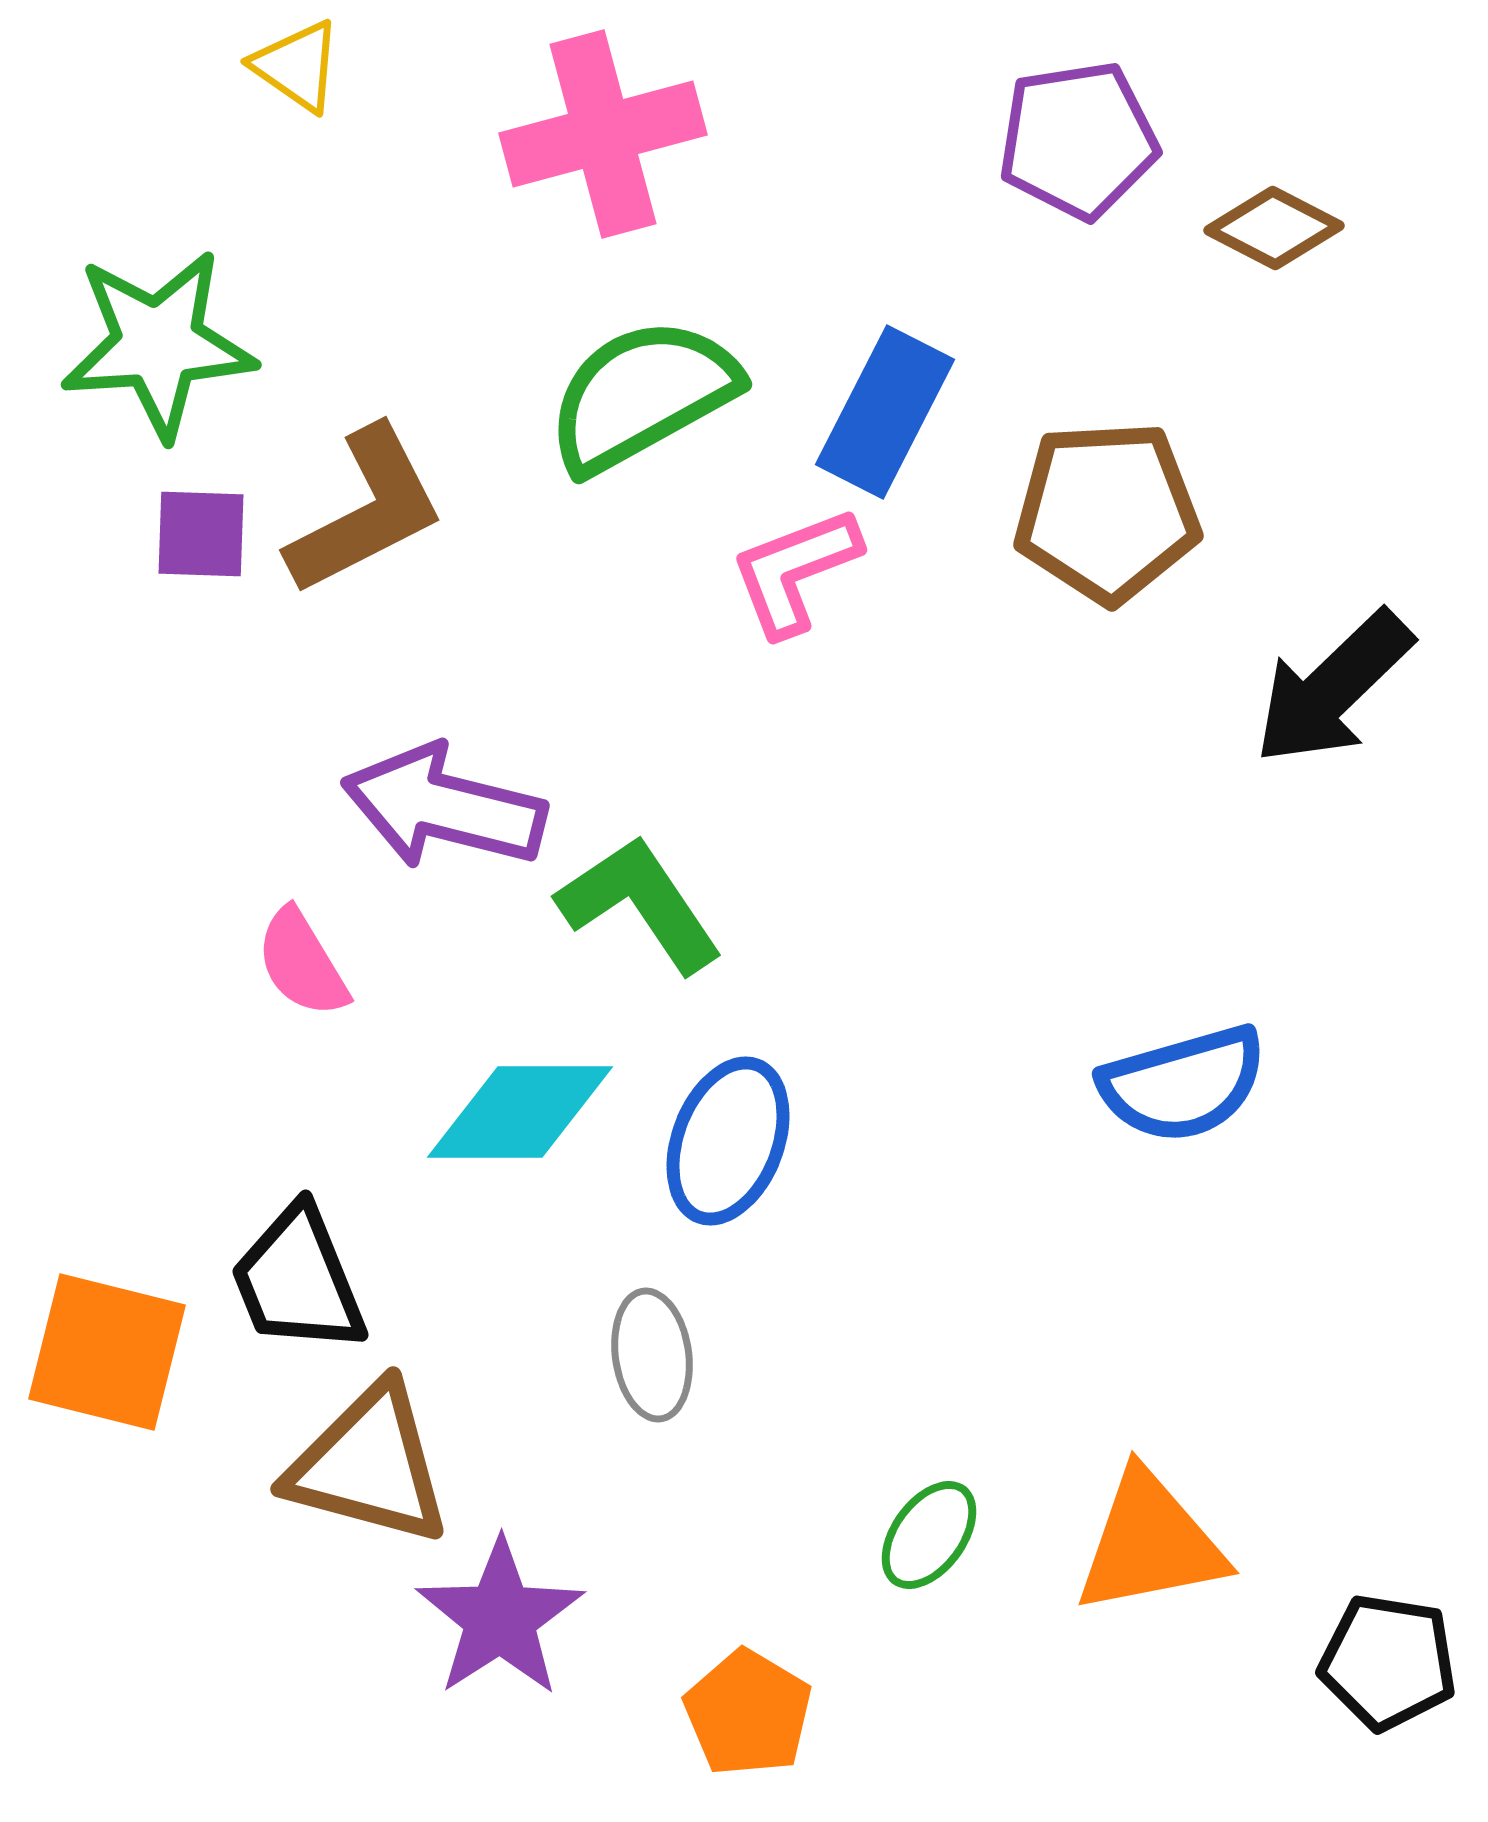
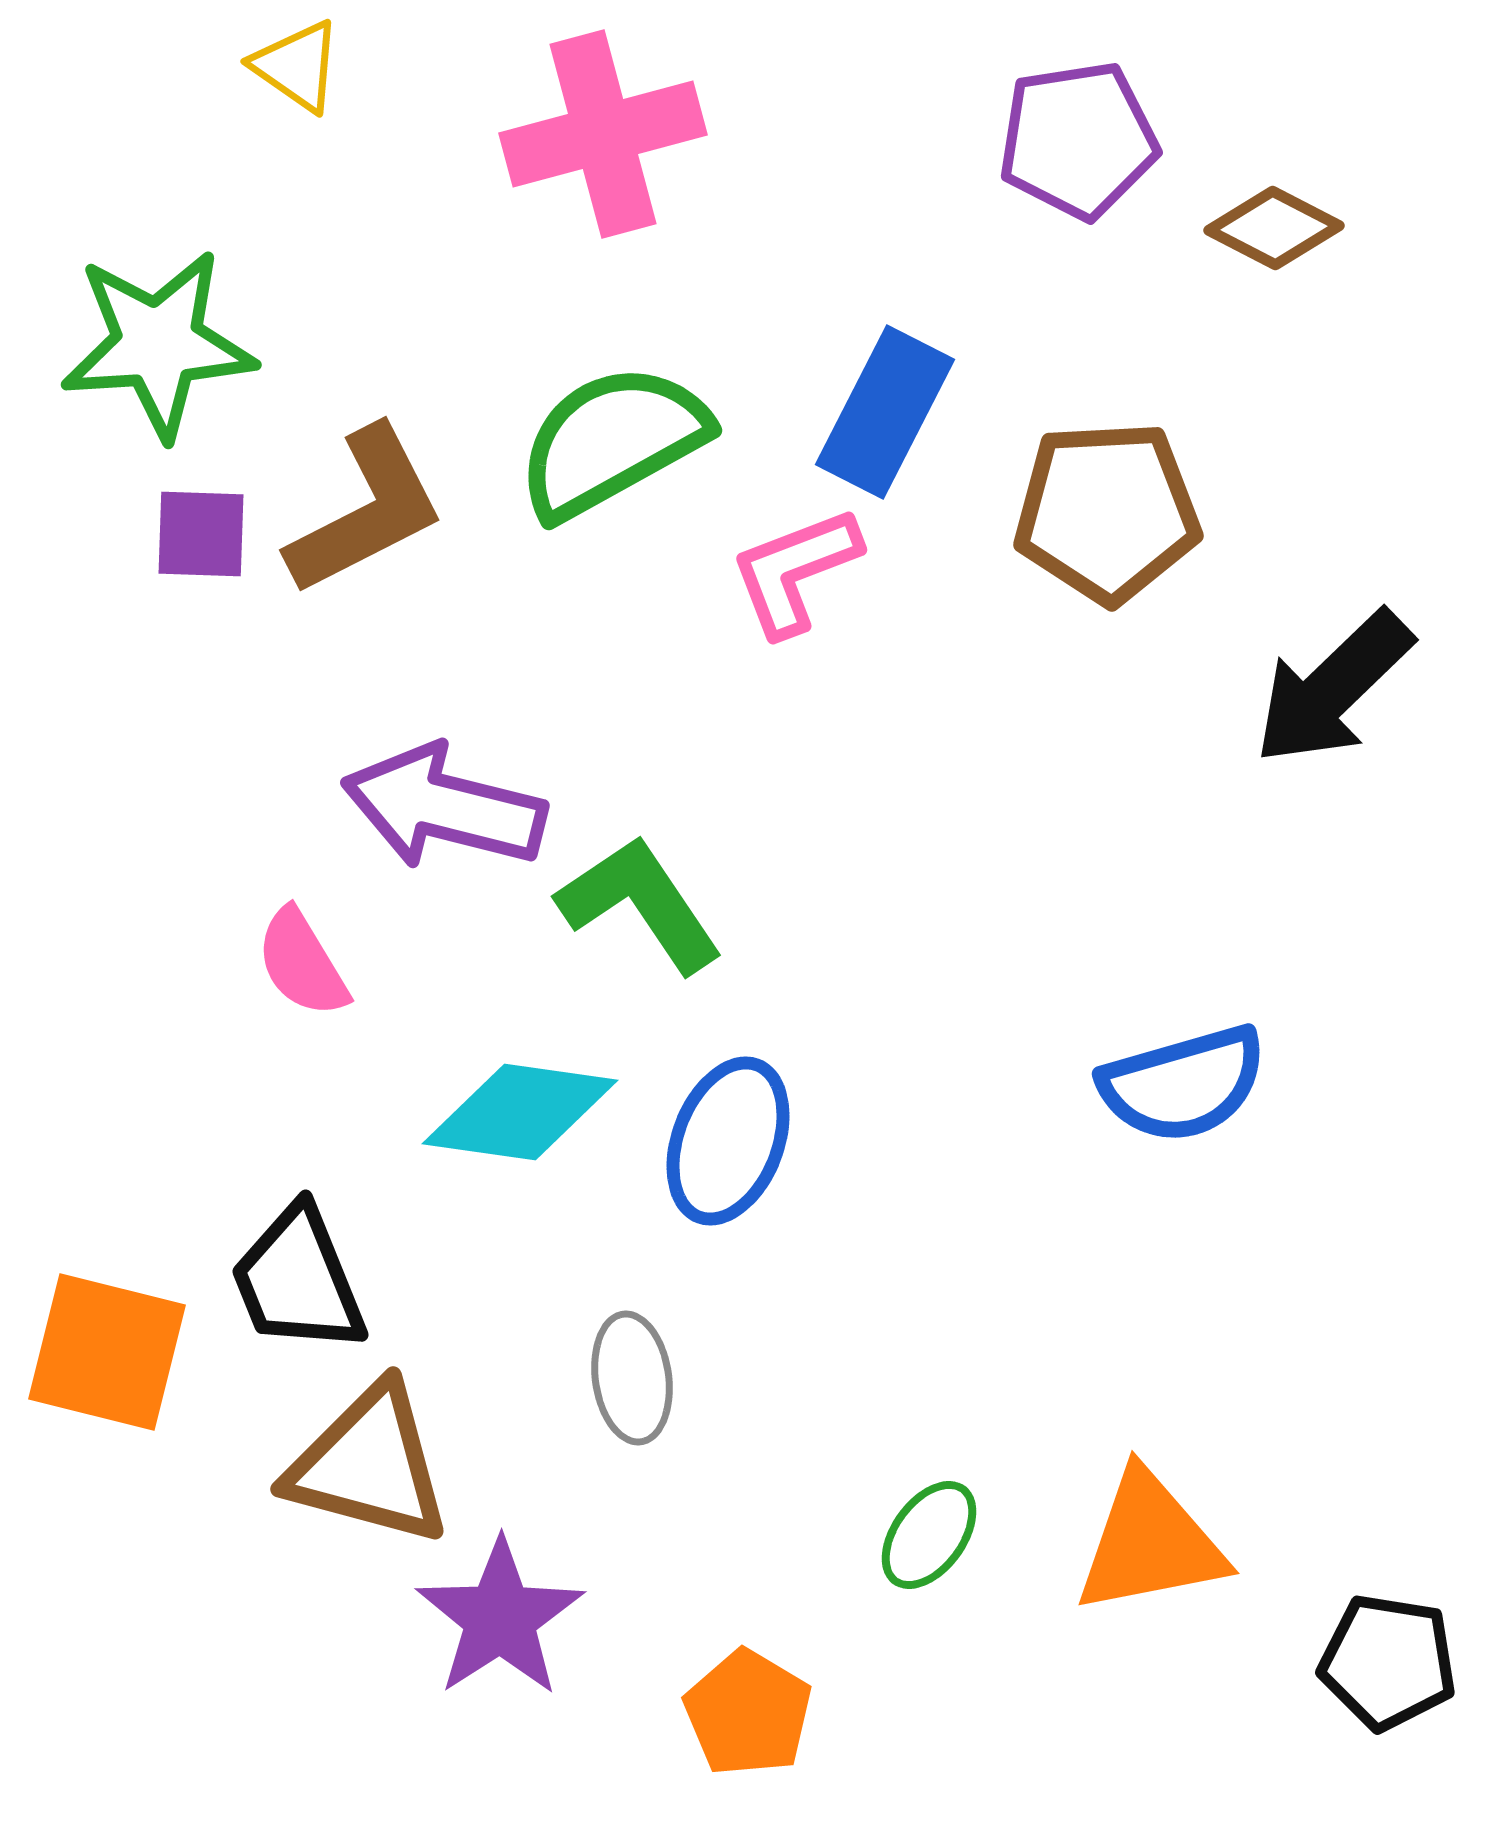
green semicircle: moved 30 px left, 46 px down
cyan diamond: rotated 8 degrees clockwise
gray ellipse: moved 20 px left, 23 px down
